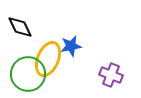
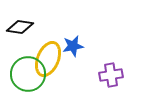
black diamond: rotated 56 degrees counterclockwise
blue star: moved 2 px right
purple cross: rotated 30 degrees counterclockwise
